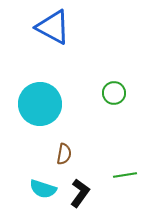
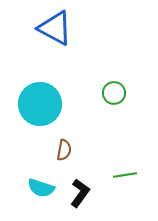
blue triangle: moved 2 px right, 1 px down
brown semicircle: moved 4 px up
cyan semicircle: moved 2 px left, 1 px up
